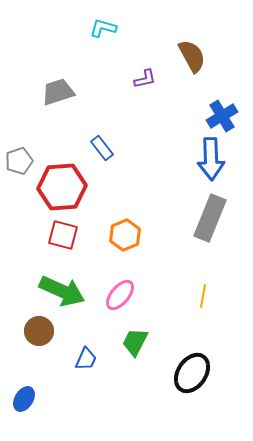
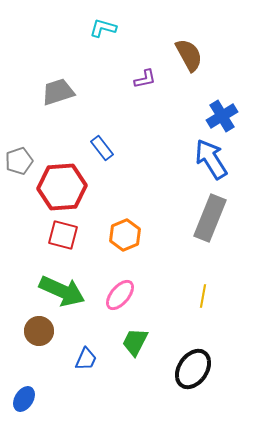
brown semicircle: moved 3 px left, 1 px up
blue arrow: rotated 150 degrees clockwise
black ellipse: moved 1 px right, 4 px up
